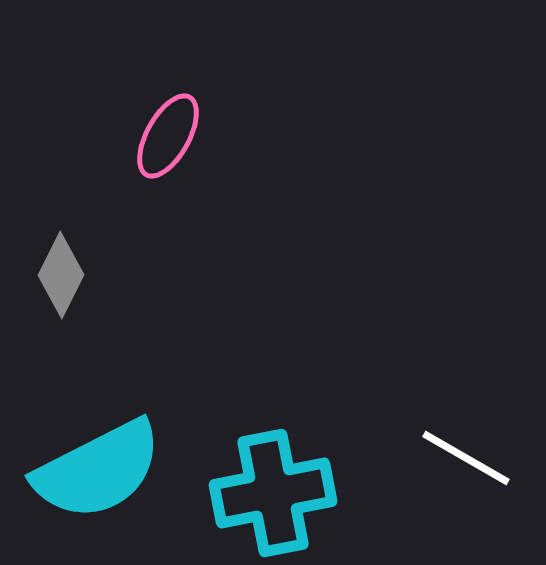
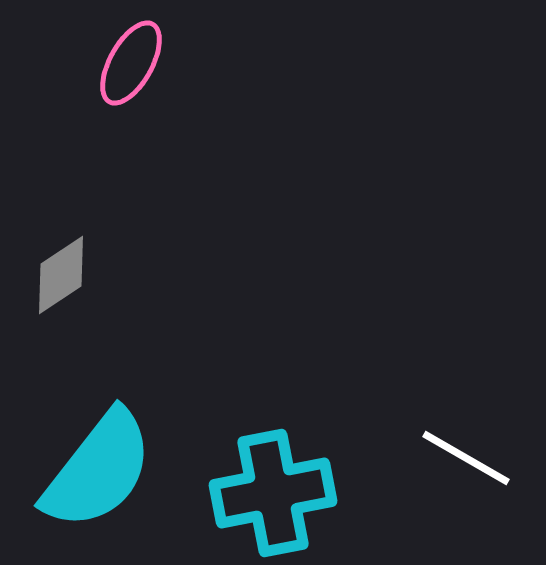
pink ellipse: moved 37 px left, 73 px up
gray diamond: rotated 30 degrees clockwise
cyan semicircle: rotated 25 degrees counterclockwise
